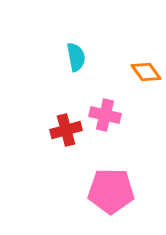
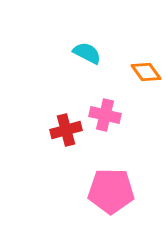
cyan semicircle: moved 11 px right, 4 px up; rotated 52 degrees counterclockwise
